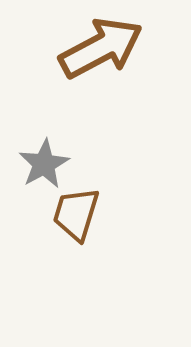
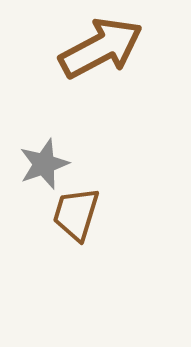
gray star: rotated 9 degrees clockwise
